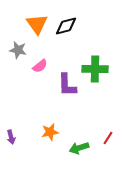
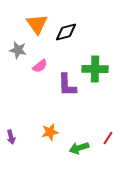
black diamond: moved 6 px down
